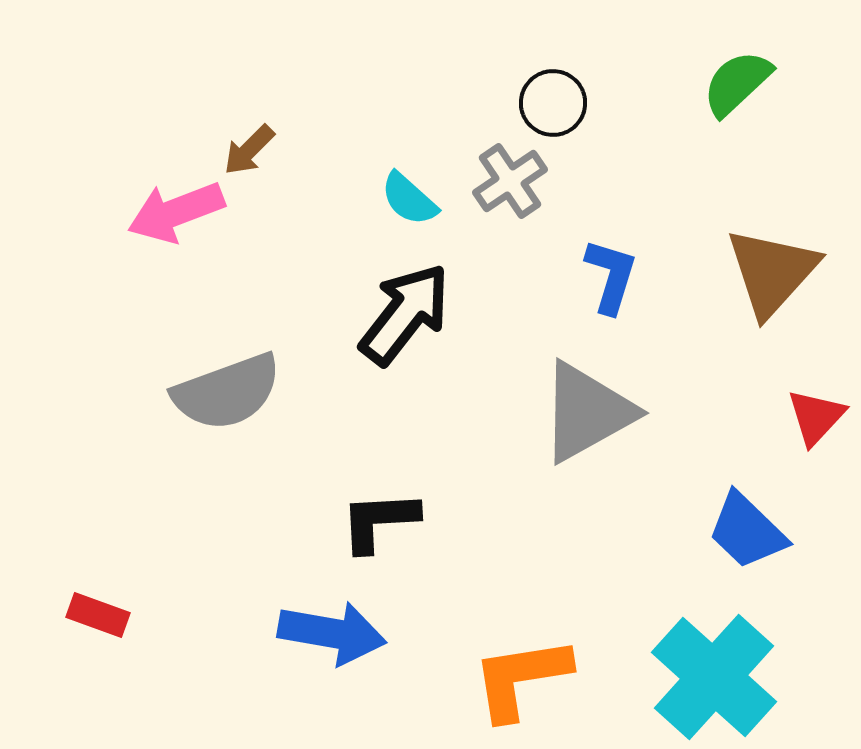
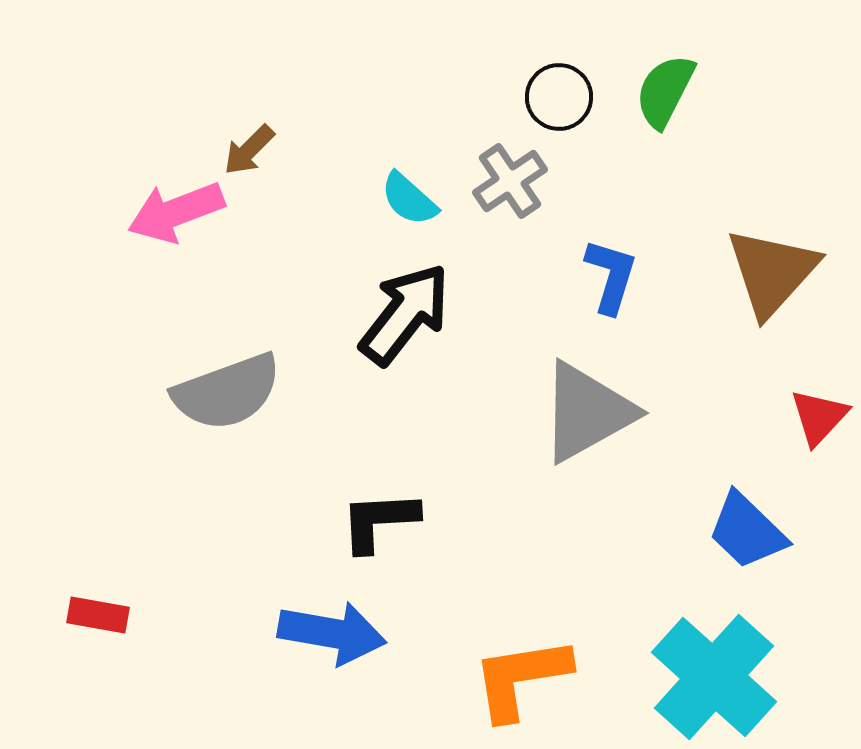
green semicircle: moved 72 px left, 8 px down; rotated 20 degrees counterclockwise
black circle: moved 6 px right, 6 px up
red triangle: moved 3 px right
red rectangle: rotated 10 degrees counterclockwise
